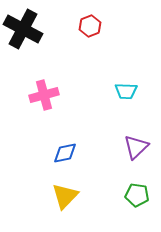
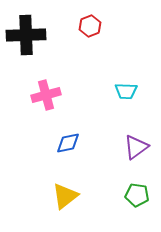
black cross: moved 3 px right, 6 px down; rotated 30 degrees counterclockwise
pink cross: moved 2 px right
purple triangle: rotated 8 degrees clockwise
blue diamond: moved 3 px right, 10 px up
yellow triangle: rotated 8 degrees clockwise
